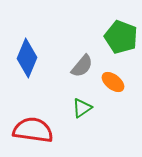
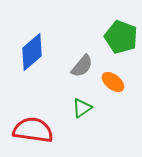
blue diamond: moved 5 px right, 6 px up; rotated 27 degrees clockwise
